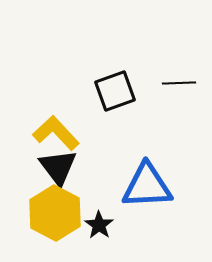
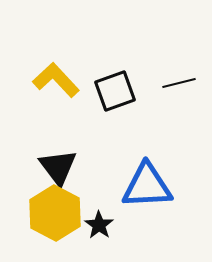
black line: rotated 12 degrees counterclockwise
yellow L-shape: moved 53 px up
